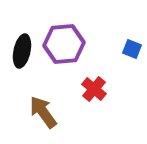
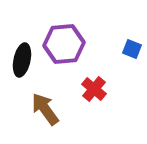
black ellipse: moved 9 px down
brown arrow: moved 2 px right, 3 px up
